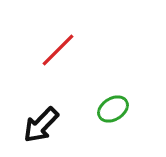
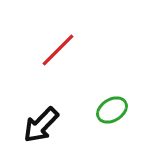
green ellipse: moved 1 px left, 1 px down
